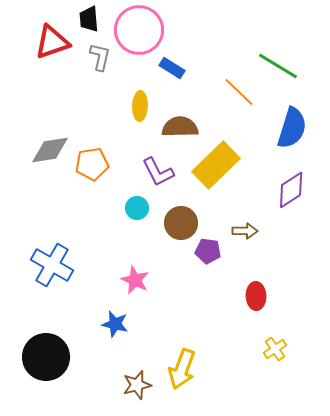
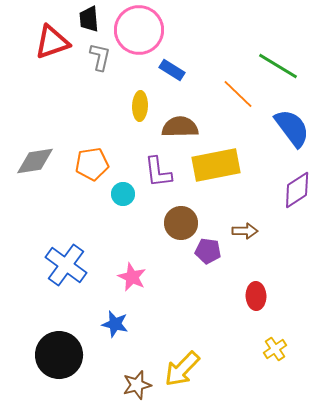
blue rectangle: moved 2 px down
orange line: moved 1 px left, 2 px down
blue semicircle: rotated 54 degrees counterclockwise
gray diamond: moved 15 px left, 11 px down
yellow rectangle: rotated 33 degrees clockwise
purple L-shape: rotated 20 degrees clockwise
purple diamond: moved 6 px right
cyan circle: moved 14 px left, 14 px up
blue cross: moved 14 px right; rotated 6 degrees clockwise
pink star: moved 3 px left, 3 px up
black circle: moved 13 px right, 2 px up
yellow arrow: rotated 24 degrees clockwise
